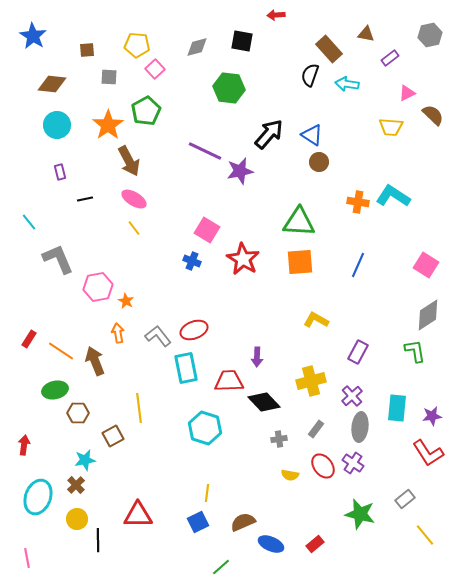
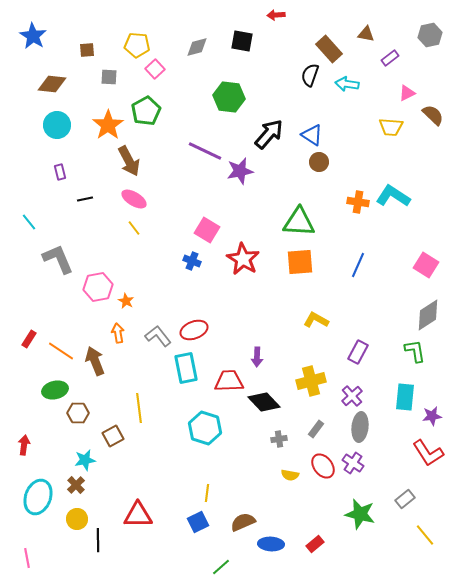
green hexagon at (229, 88): moved 9 px down
cyan rectangle at (397, 408): moved 8 px right, 11 px up
blue ellipse at (271, 544): rotated 20 degrees counterclockwise
